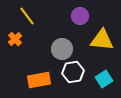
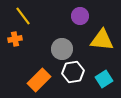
yellow line: moved 4 px left
orange cross: rotated 32 degrees clockwise
orange rectangle: rotated 35 degrees counterclockwise
